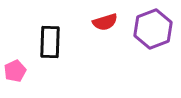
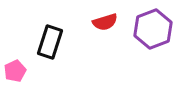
black rectangle: rotated 16 degrees clockwise
